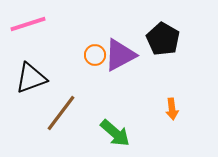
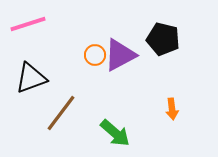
black pentagon: rotated 16 degrees counterclockwise
